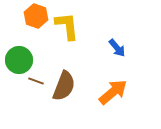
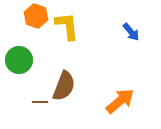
blue arrow: moved 14 px right, 16 px up
brown line: moved 4 px right, 21 px down; rotated 21 degrees counterclockwise
orange arrow: moved 7 px right, 9 px down
